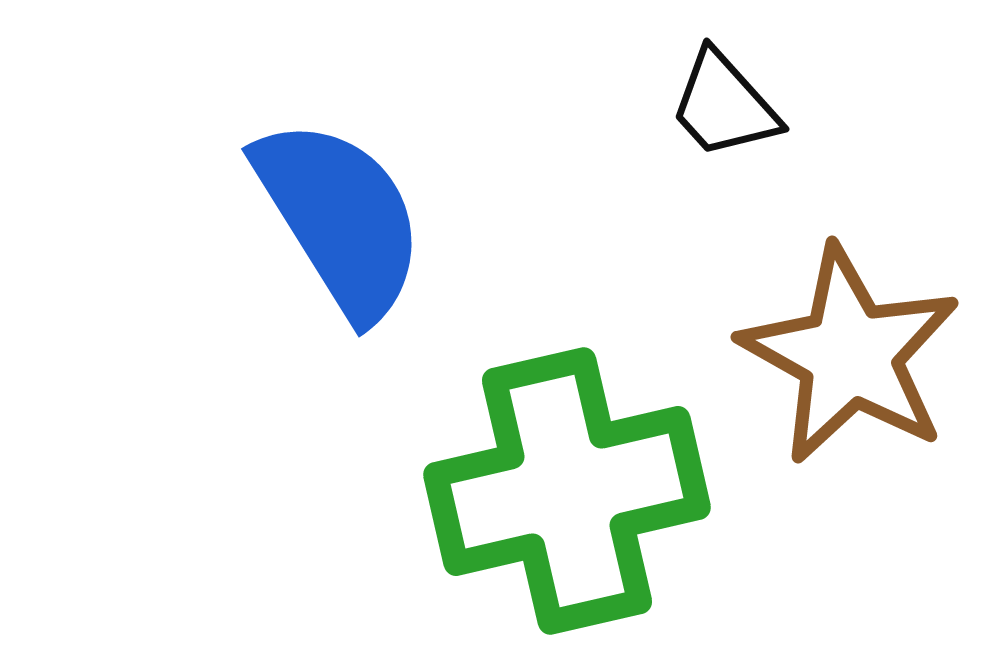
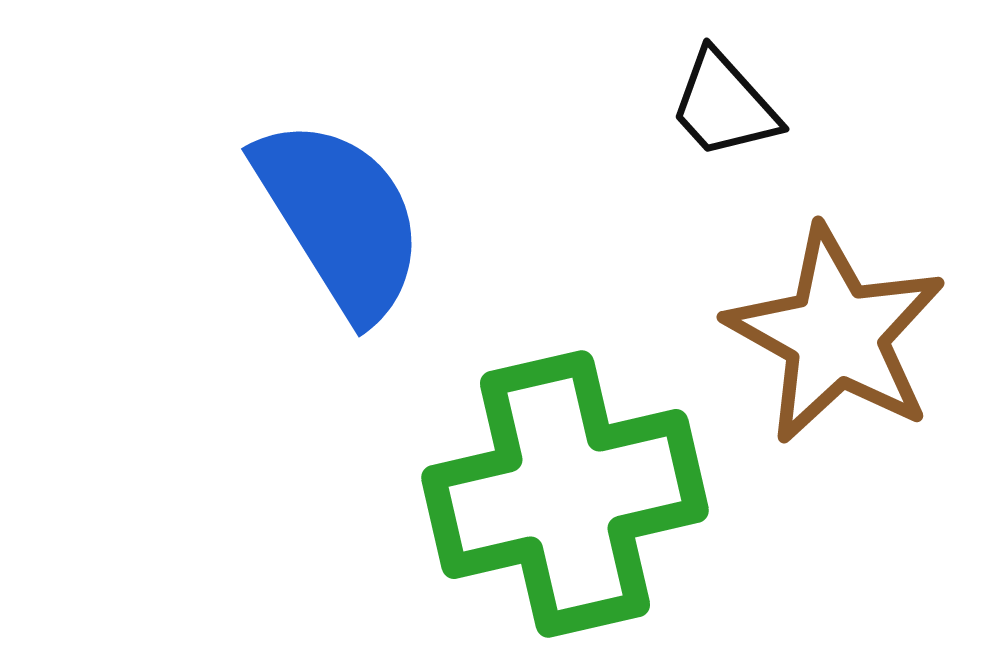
brown star: moved 14 px left, 20 px up
green cross: moved 2 px left, 3 px down
